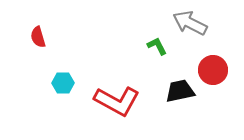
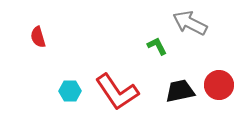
red circle: moved 6 px right, 15 px down
cyan hexagon: moved 7 px right, 8 px down
red L-shape: moved 9 px up; rotated 27 degrees clockwise
